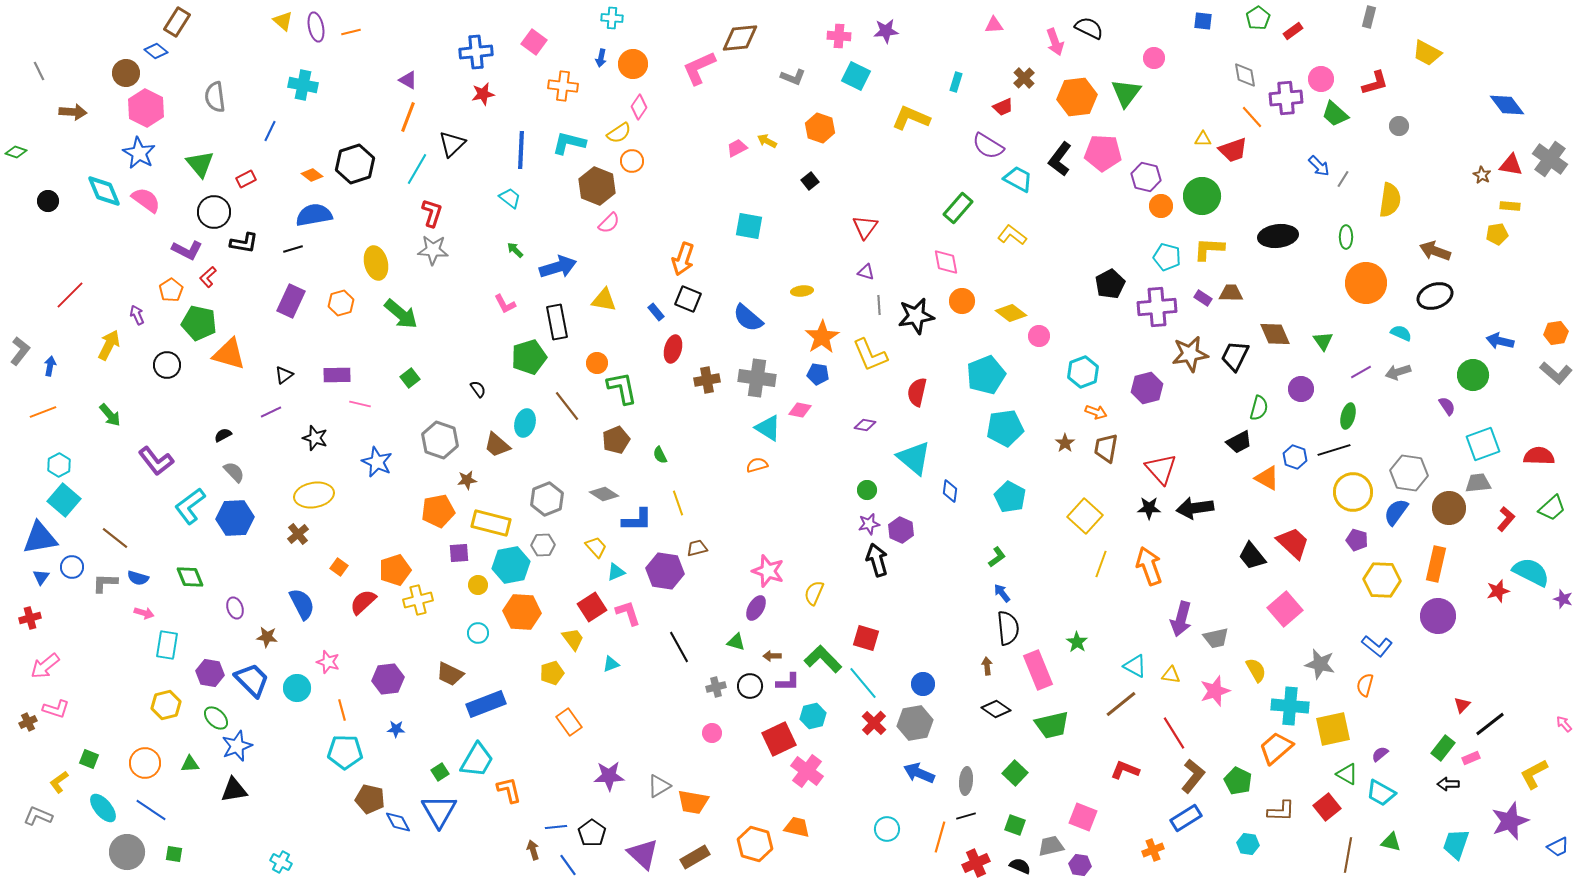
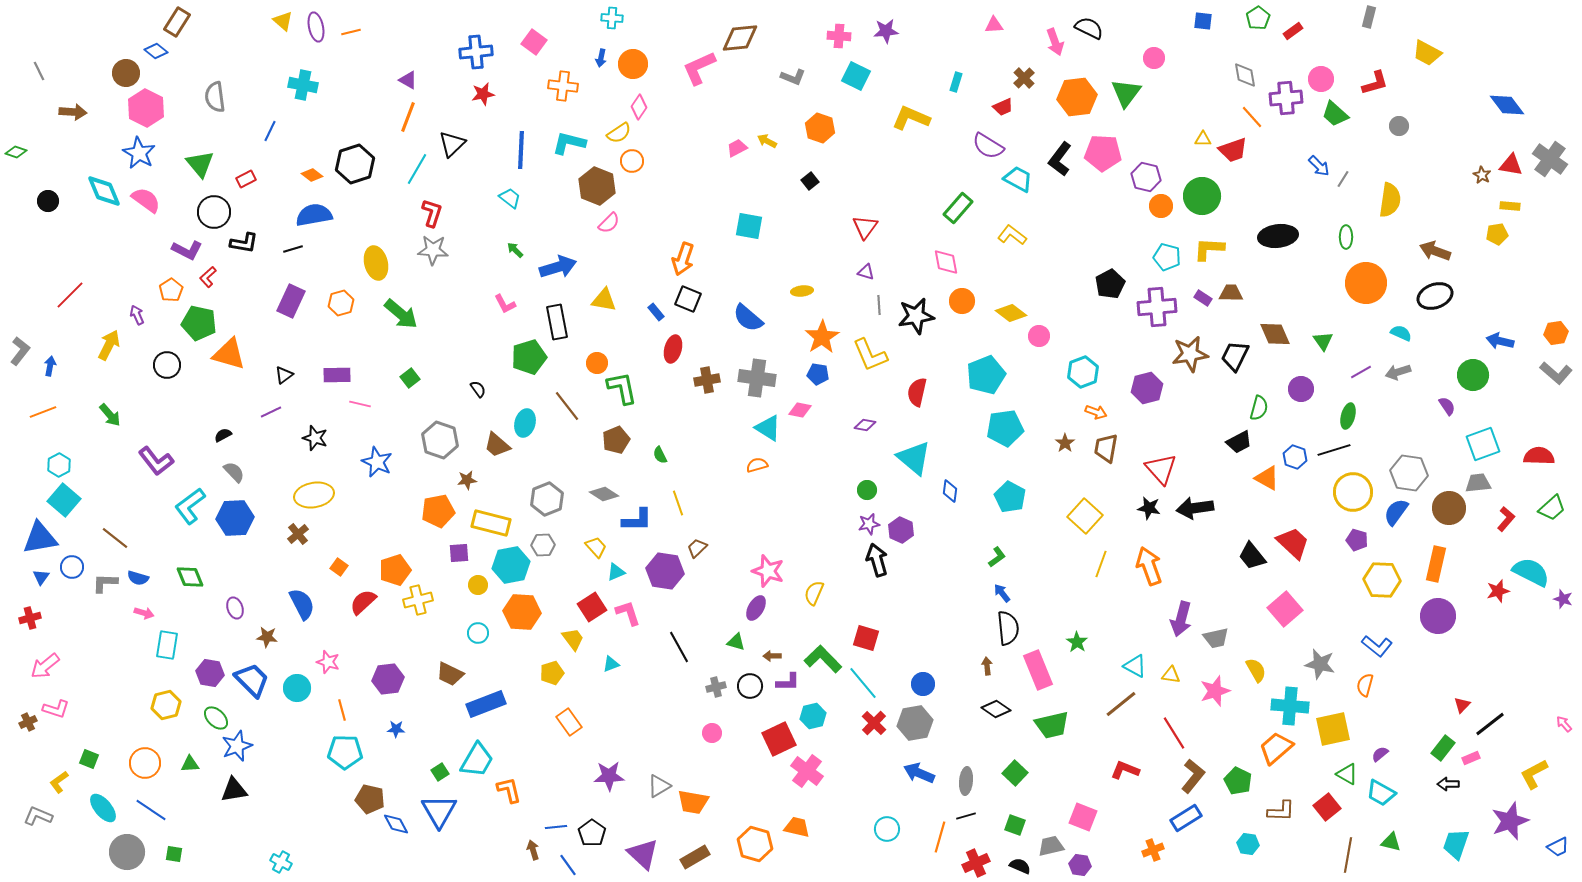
black star at (1149, 508): rotated 10 degrees clockwise
brown trapezoid at (697, 548): rotated 30 degrees counterclockwise
blue diamond at (398, 822): moved 2 px left, 2 px down
